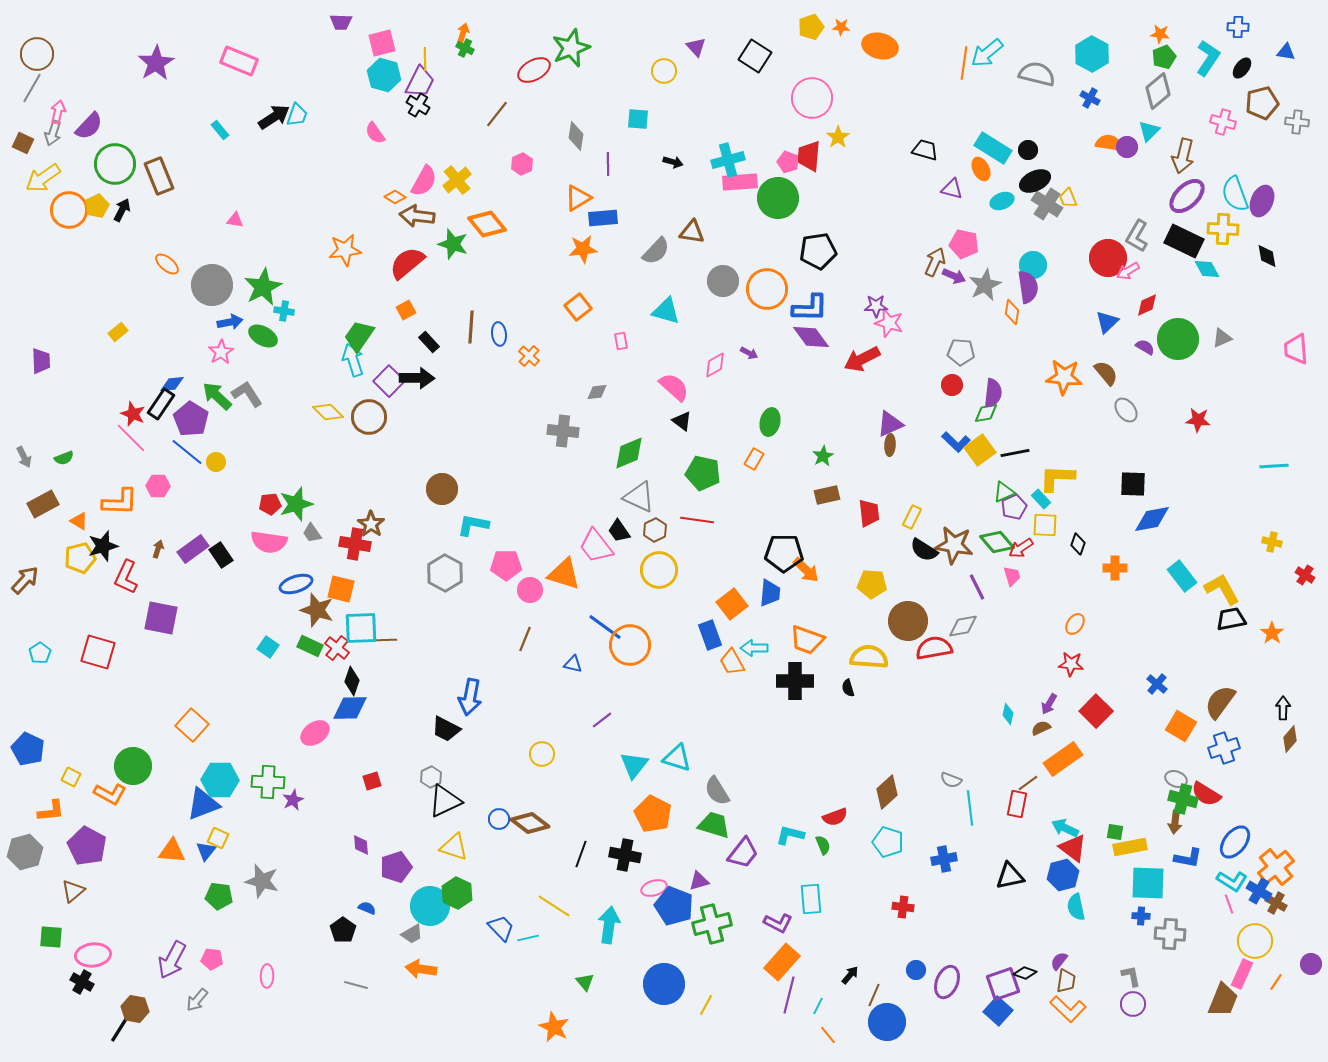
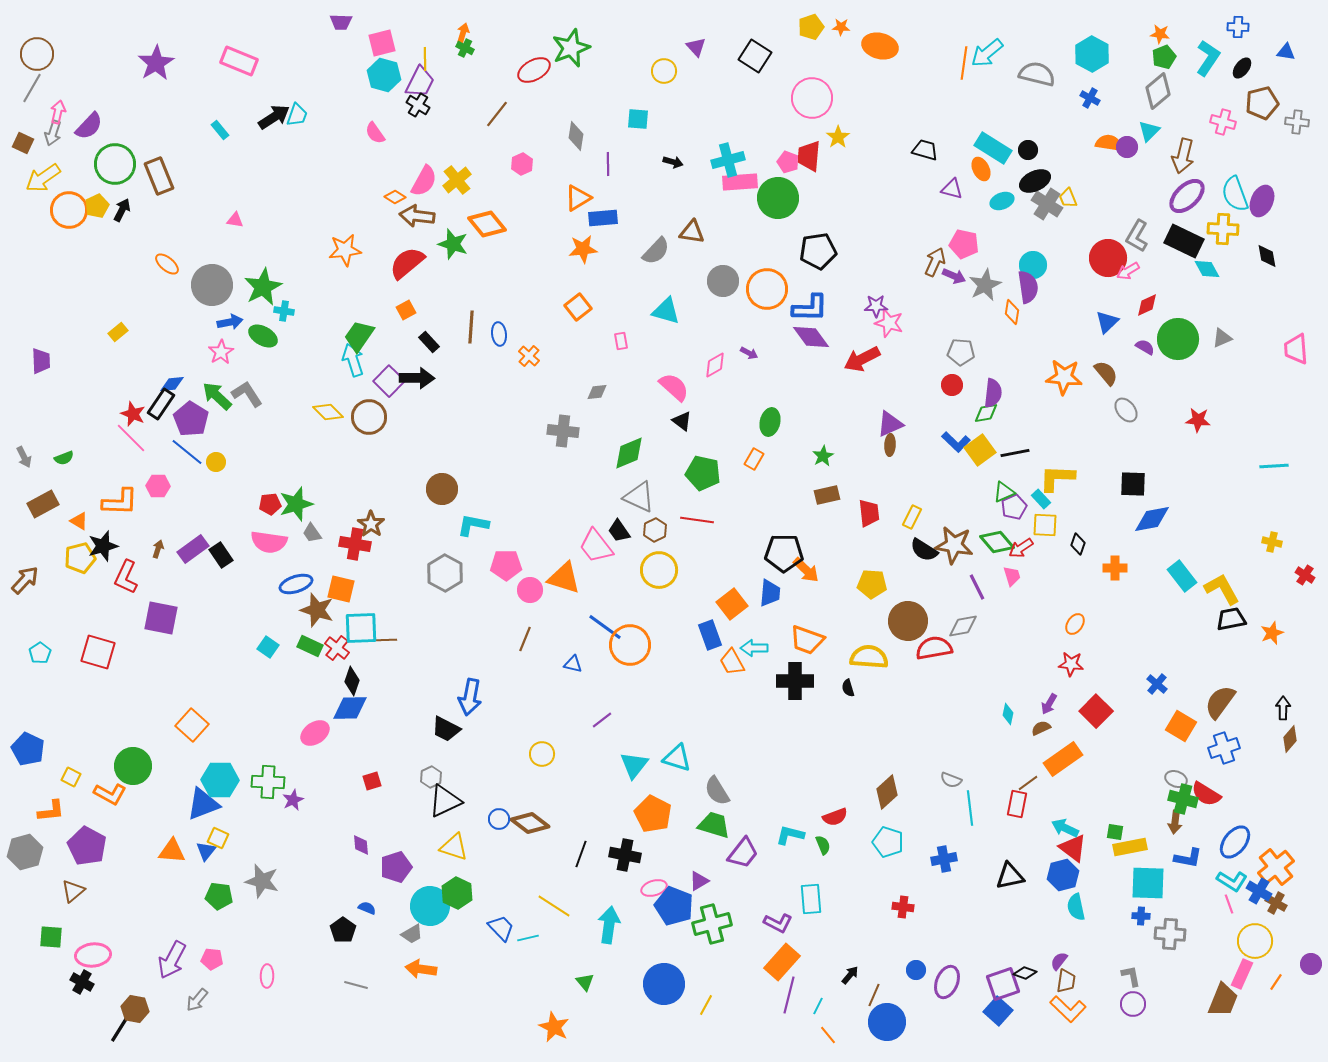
orange triangle at (564, 574): moved 4 px down
orange star at (1272, 633): rotated 15 degrees clockwise
purple triangle at (699, 881): rotated 15 degrees counterclockwise
